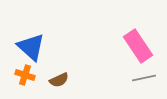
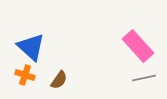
pink rectangle: rotated 8 degrees counterclockwise
brown semicircle: rotated 30 degrees counterclockwise
